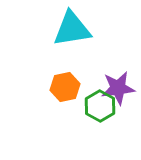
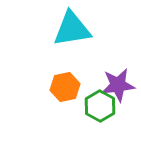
purple star: moved 3 px up
